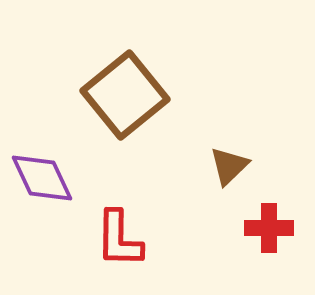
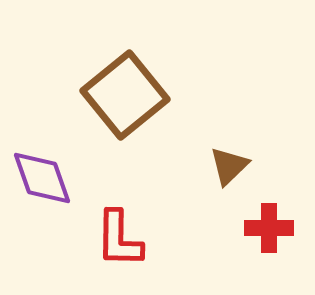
purple diamond: rotated 6 degrees clockwise
